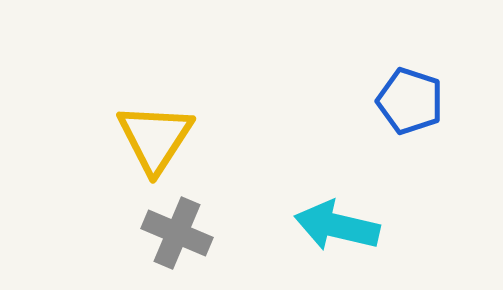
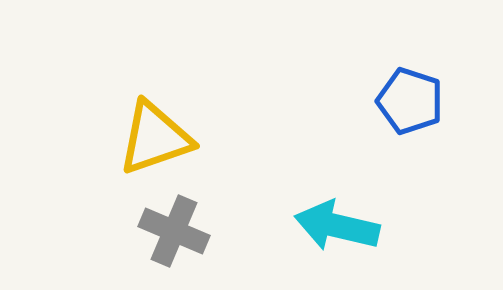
yellow triangle: rotated 38 degrees clockwise
gray cross: moved 3 px left, 2 px up
